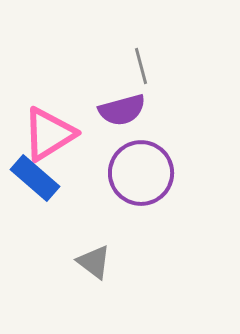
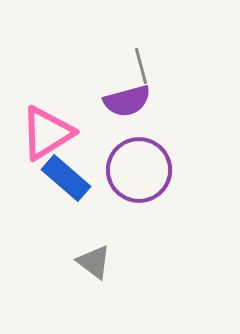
purple semicircle: moved 5 px right, 9 px up
pink triangle: moved 2 px left, 1 px up
purple circle: moved 2 px left, 3 px up
blue rectangle: moved 31 px right
